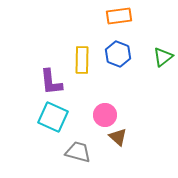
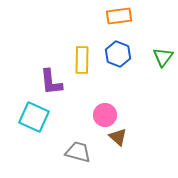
green triangle: rotated 15 degrees counterclockwise
cyan square: moved 19 px left
